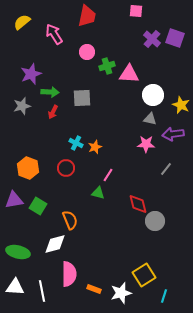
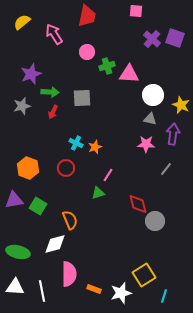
purple arrow: rotated 105 degrees clockwise
green triangle: rotated 32 degrees counterclockwise
